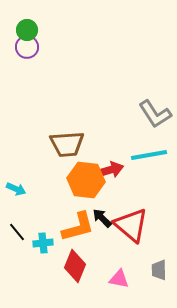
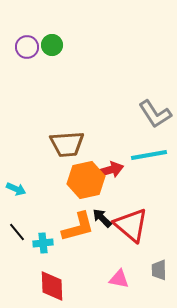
green circle: moved 25 px right, 15 px down
orange hexagon: rotated 18 degrees counterclockwise
red diamond: moved 23 px left, 20 px down; rotated 24 degrees counterclockwise
